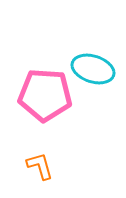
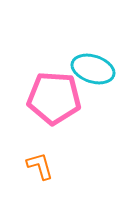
pink pentagon: moved 9 px right, 3 px down
